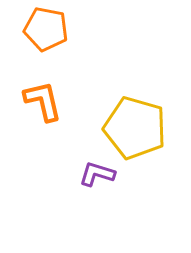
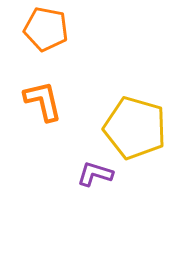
purple L-shape: moved 2 px left
